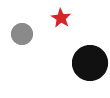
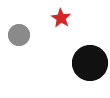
gray circle: moved 3 px left, 1 px down
